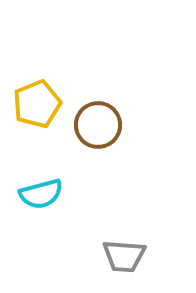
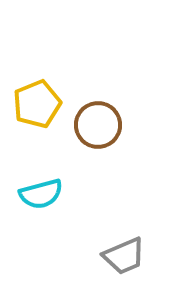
gray trapezoid: rotated 27 degrees counterclockwise
